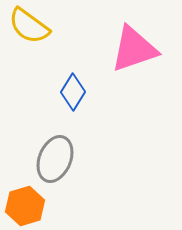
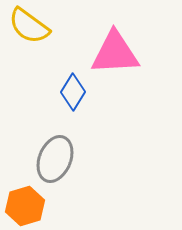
pink triangle: moved 19 px left, 4 px down; rotated 16 degrees clockwise
